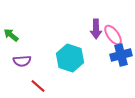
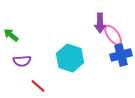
purple arrow: moved 4 px right, 6 px up
